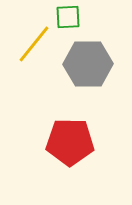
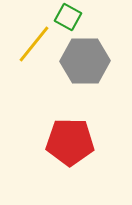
green square: rotated 32 degrees clockwise
gray hexagon: moved 3 px left, 3 px up
